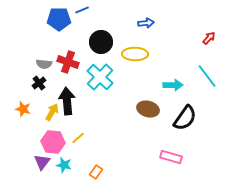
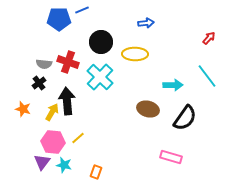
orange rectangle: rotated 16 degrees counterclockwise
